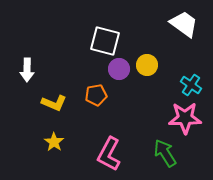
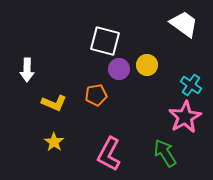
pink star: moved 1 px up; rotated 28 degrees counterclockwise
